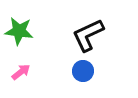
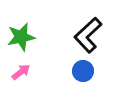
green star: moved 2 px right, 6 px down; rotated 20 degrees counterclockwise
black L-shape: rotated 18 degrees counterclockwise
